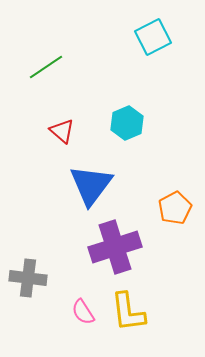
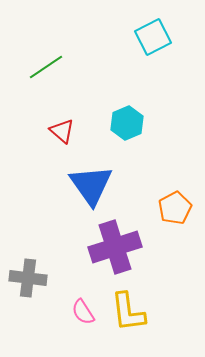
blue triangle: rotated 12 degrees counterclockwise
